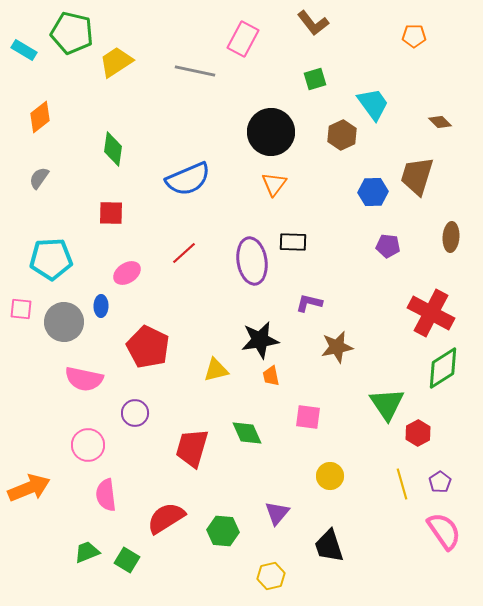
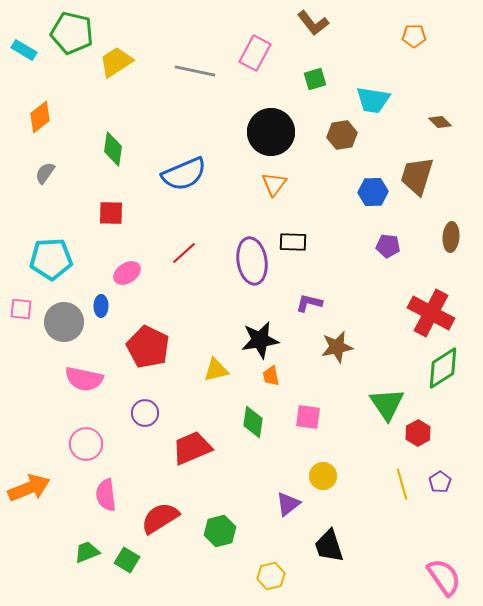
pink rectangle at (243, 39): moved 12 px right, 14 px down
cyan trapezoid at (373, 104): moved 4 px up; rotated 135 degrees clockwise
brown hexagon at (342, 135): rotated 16 degrees clockwise
gray semicircle at (39, 178): moved 6 px right, 5 px up
blue semicircle at (188, 179): moved 4 px left, 5 px up
purple circle at (135, 413): moved 10 px right
green diamond at (247, 433): moved 6 px right, 11 px up; rotated 32 degrees clockwise
pink circle at (88, 445): moved 2 px left, 1 px up
red trapezoid at (192, 448): rotated 51 degrees clockwise
yellow circle at (330, 476): moved 7 px left
purple triangle at (277, 513): moved 11 px right, 9 px up; rotated 12 degrees clockwise
red semicircle at (166, 518): moved 6 px left
green hexagon at (223, 531): moved 3 px left; rotated 20 degrees counterclockwise
pink semicircle at (444, 531): moved 46 px down
